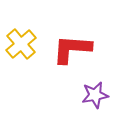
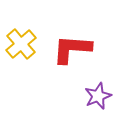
purple star: moved 3 px right, 1 px down; rotated 12 degrees counterclockwise
